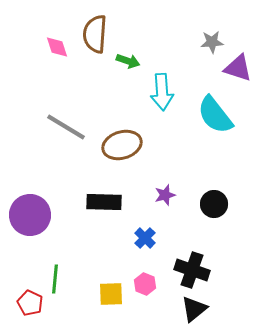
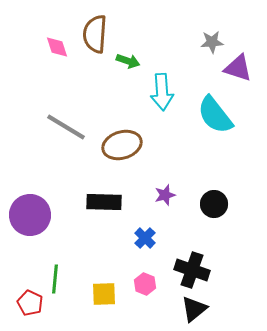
yellow square: moved 7 px left
